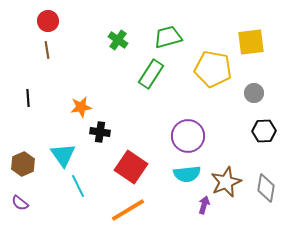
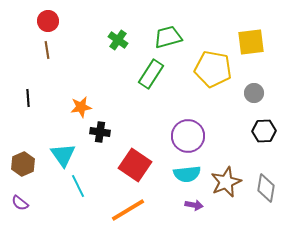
red square: moved 4 px right, 2 px up
purple arrow: moved 10 px left; rotated 84 degrees clockwise
